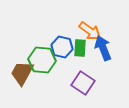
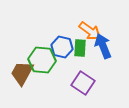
blue arrow: moved 2 px up
